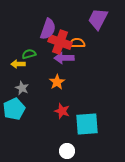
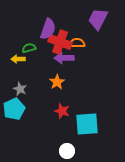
green semicircle: moved 6 px up
yellow arrow: moved 5 px up
gray star: moved 2 px left, 1 px down
